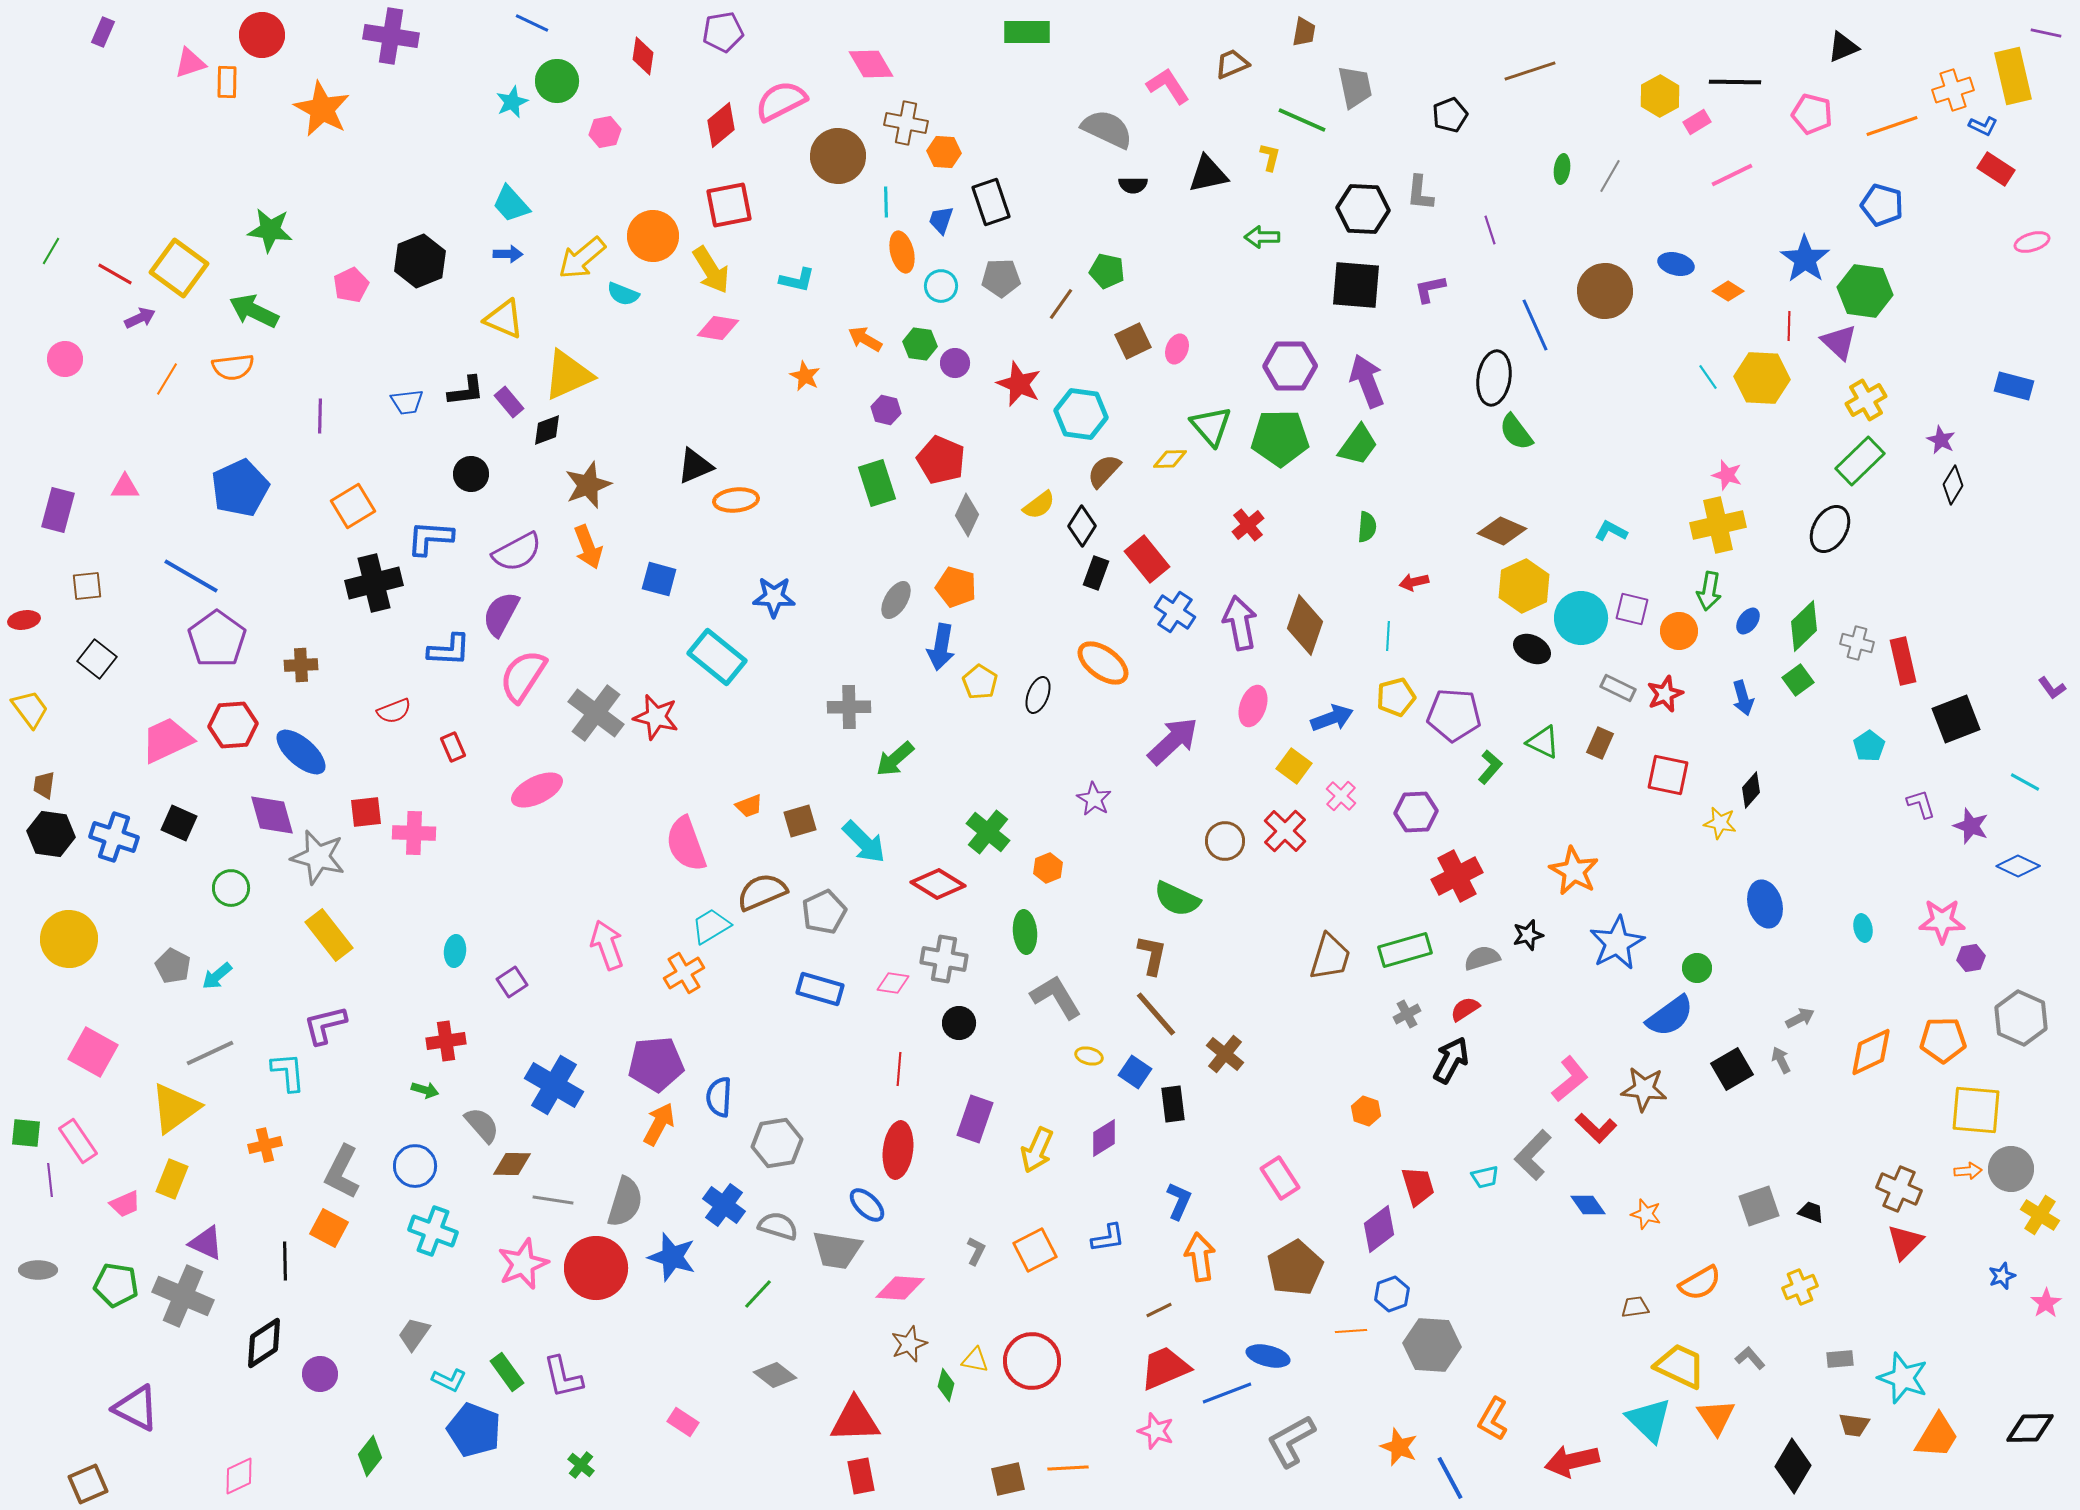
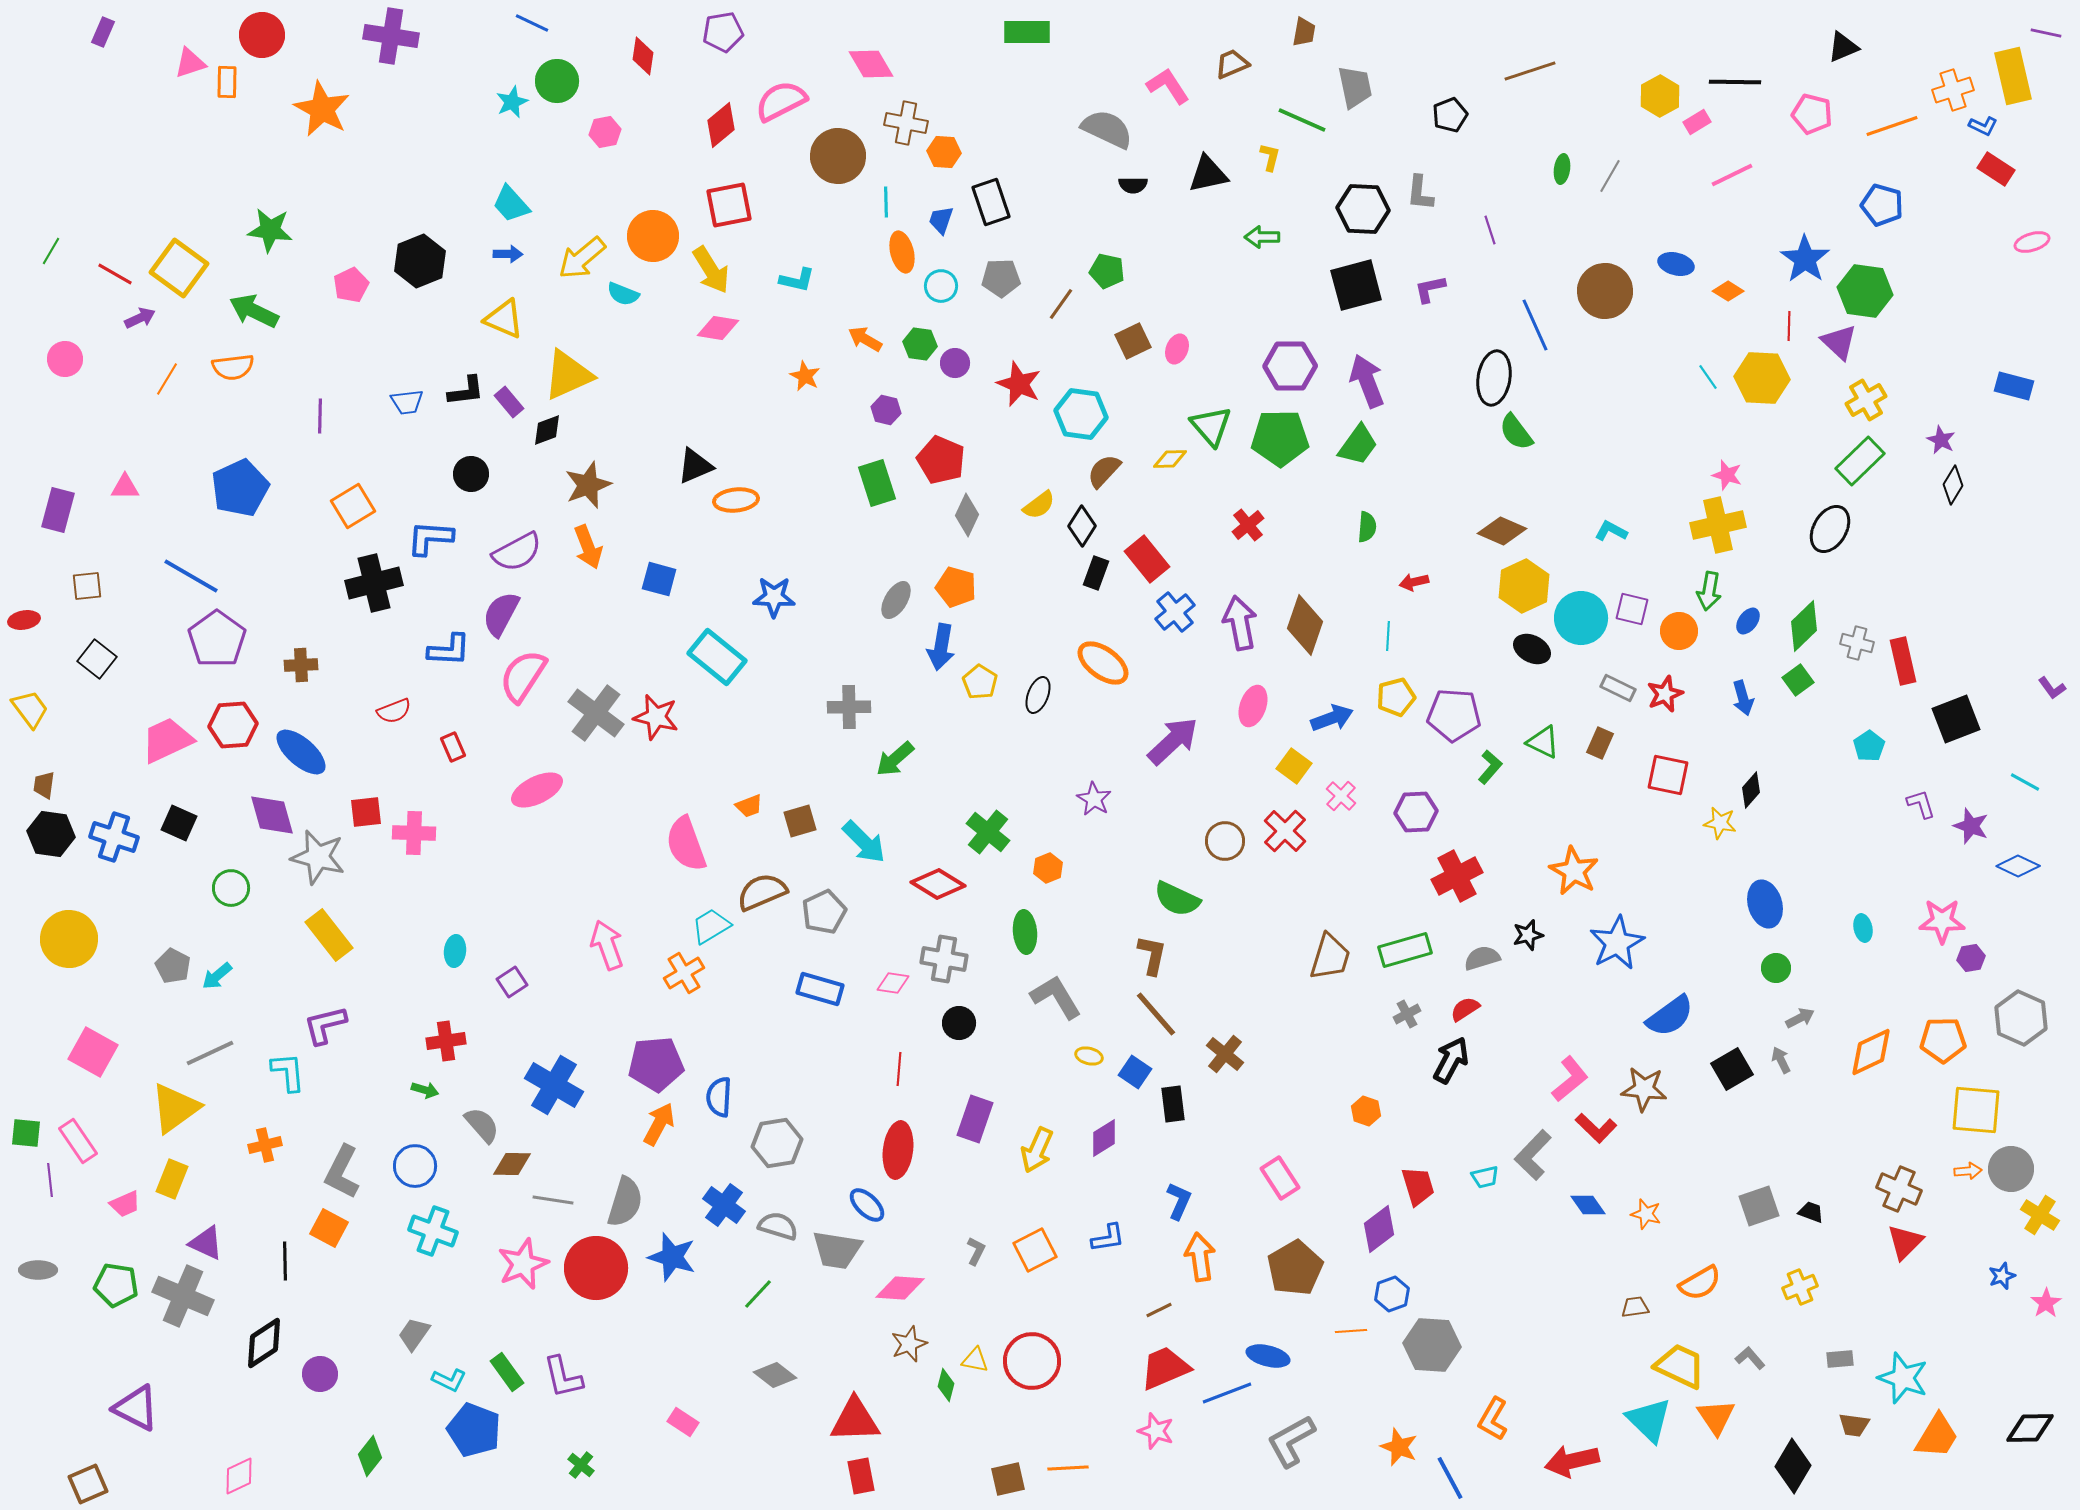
black square at (1356, 285): rotated 20 degrees counterclockwise
blue cross at (1175, 612): rotated 18 degrees clockwise
green circle at (1697, 968): moved 79 px right
